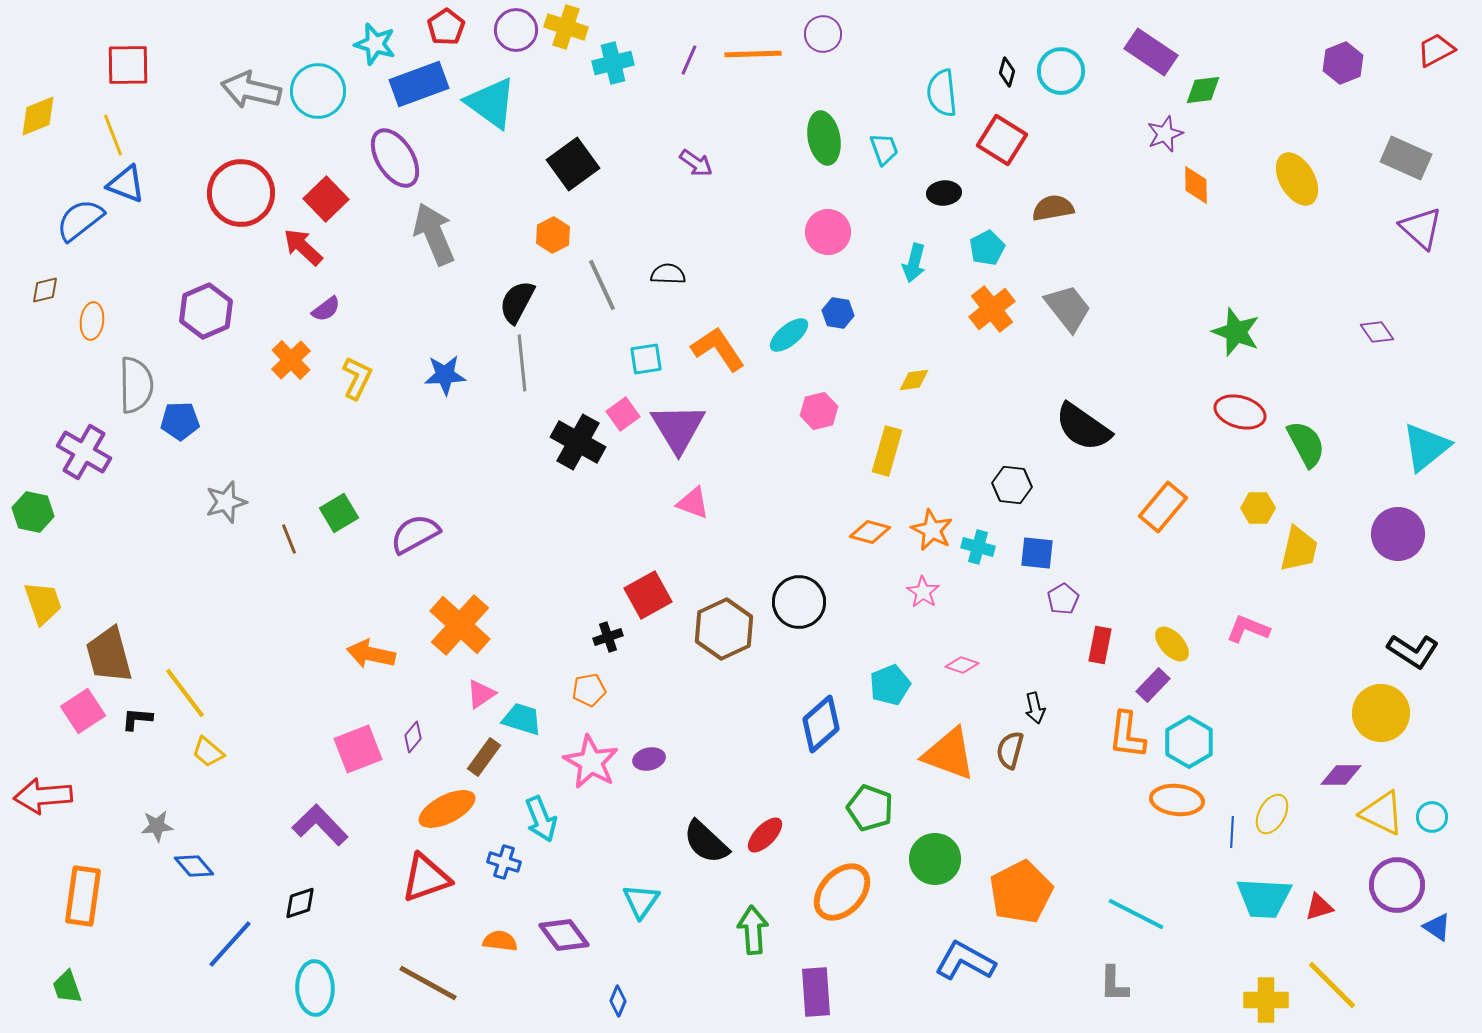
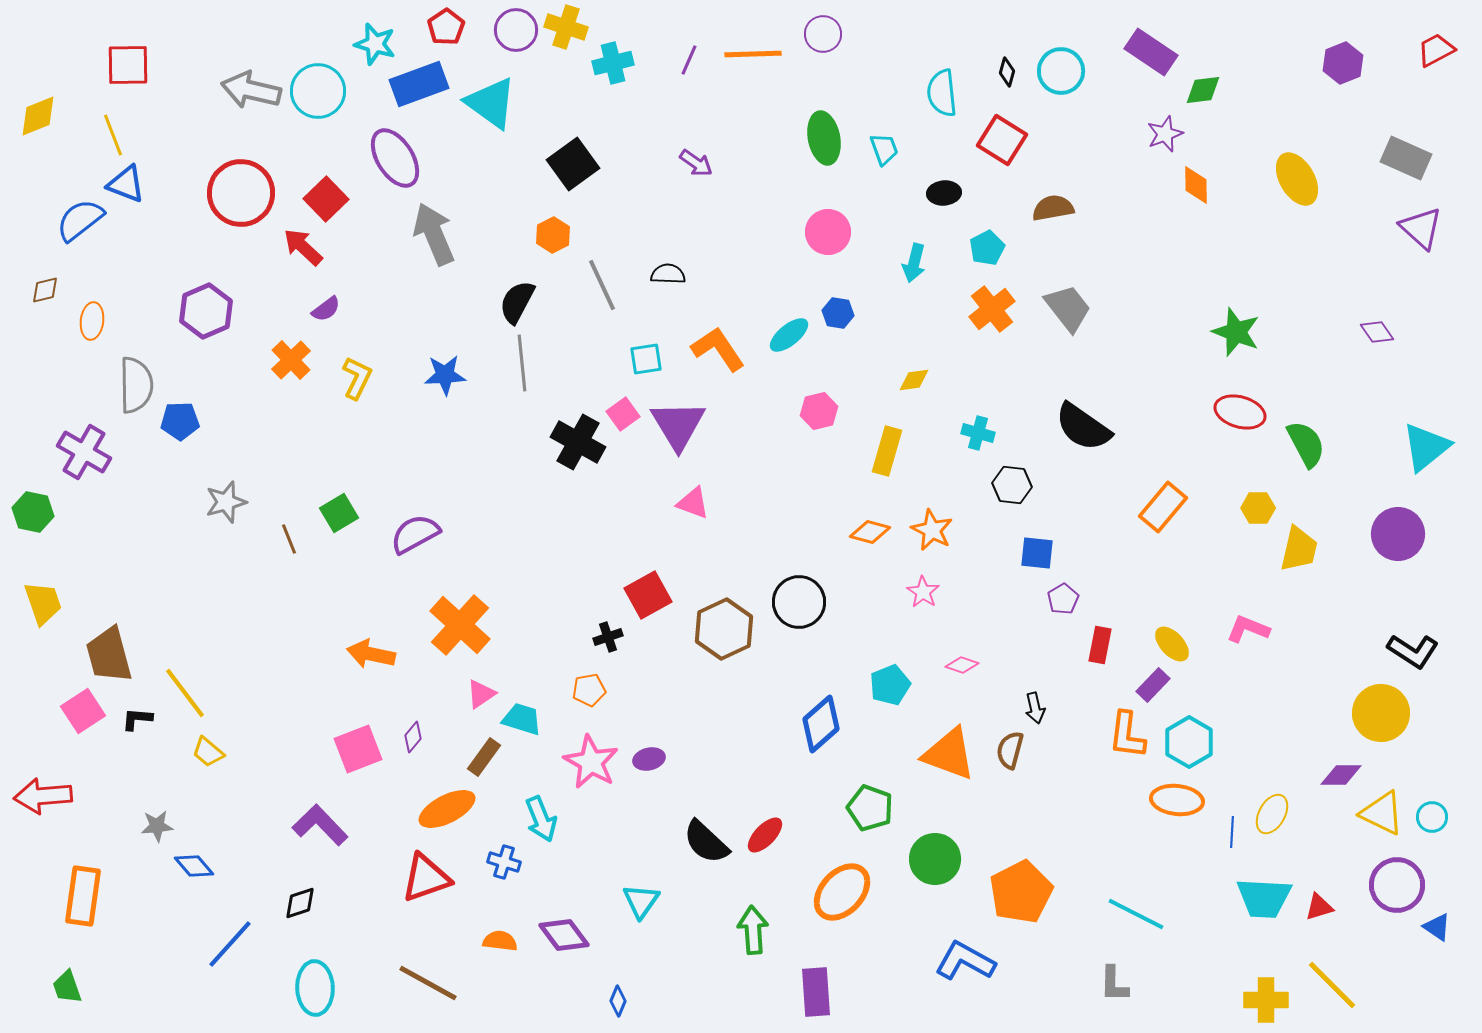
purple triangle at (678, 428): moved 3 px up
cyan cross at (978, 547): moved 114 px up
